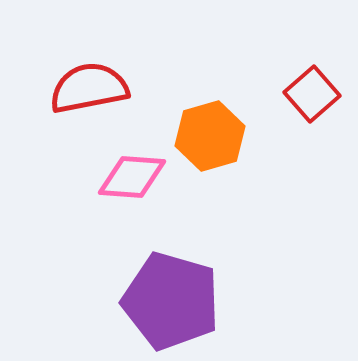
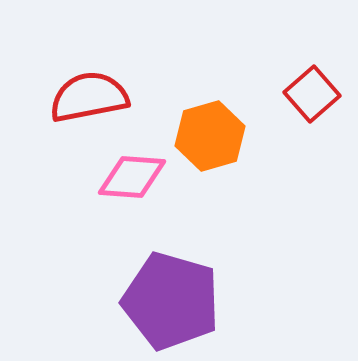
red semicircle: moved 9 px down
